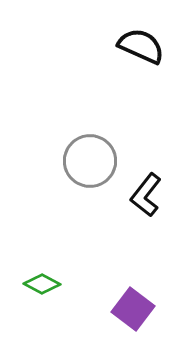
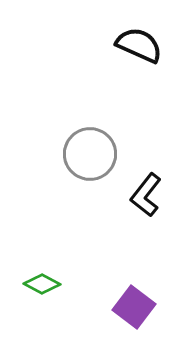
black semicircle: moved 2 px left, 1 px up
gray circle: moved 7 px up
purple square: moved 1 px right, 2 px up
